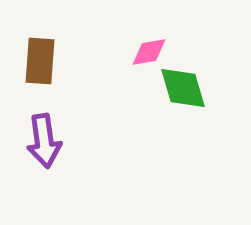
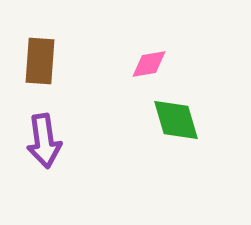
pink diamond: moved 12 px down
green diamond: moved 7 px left, 32 px down
